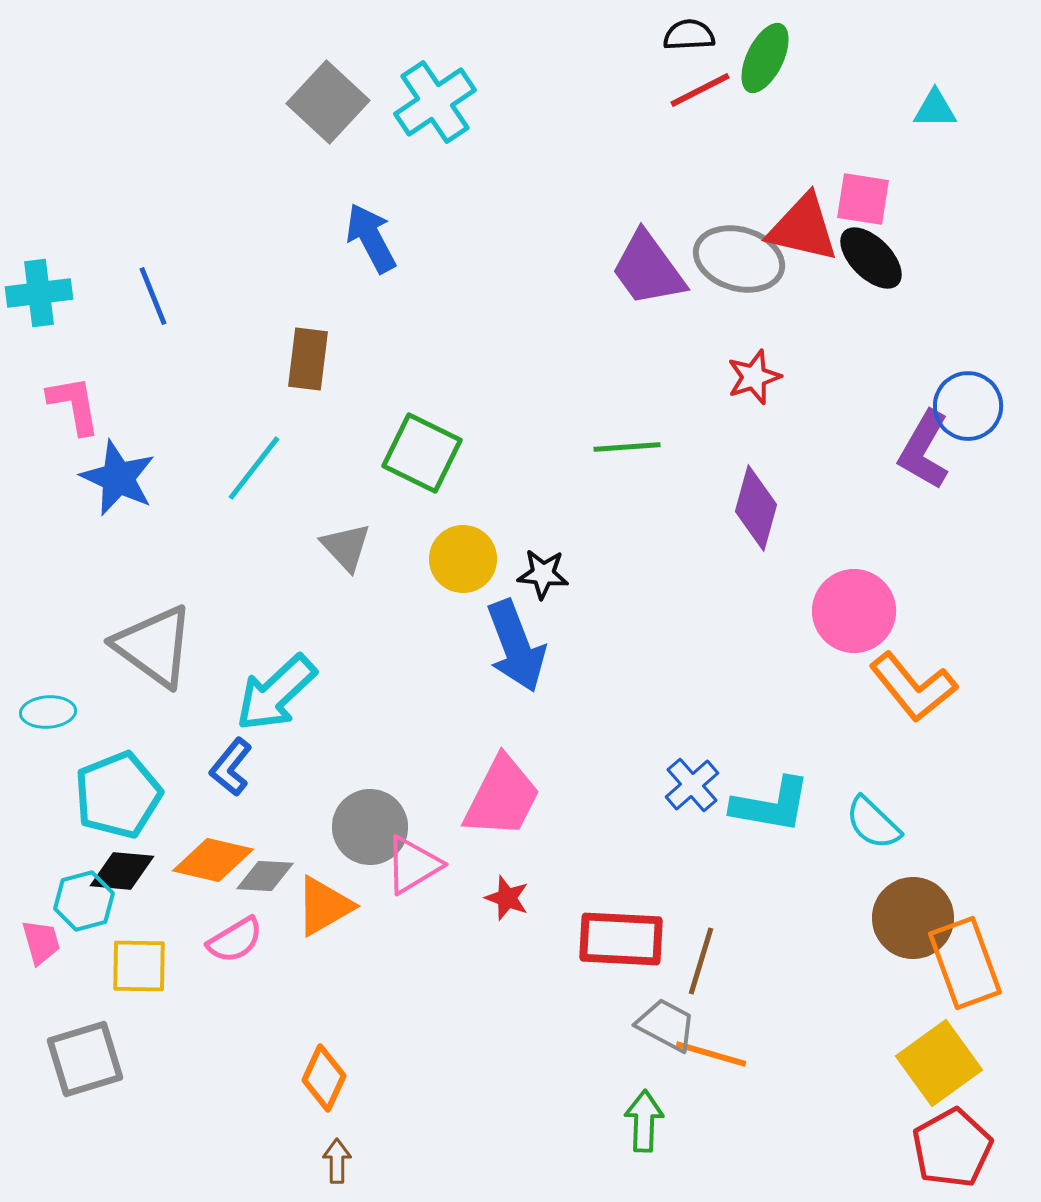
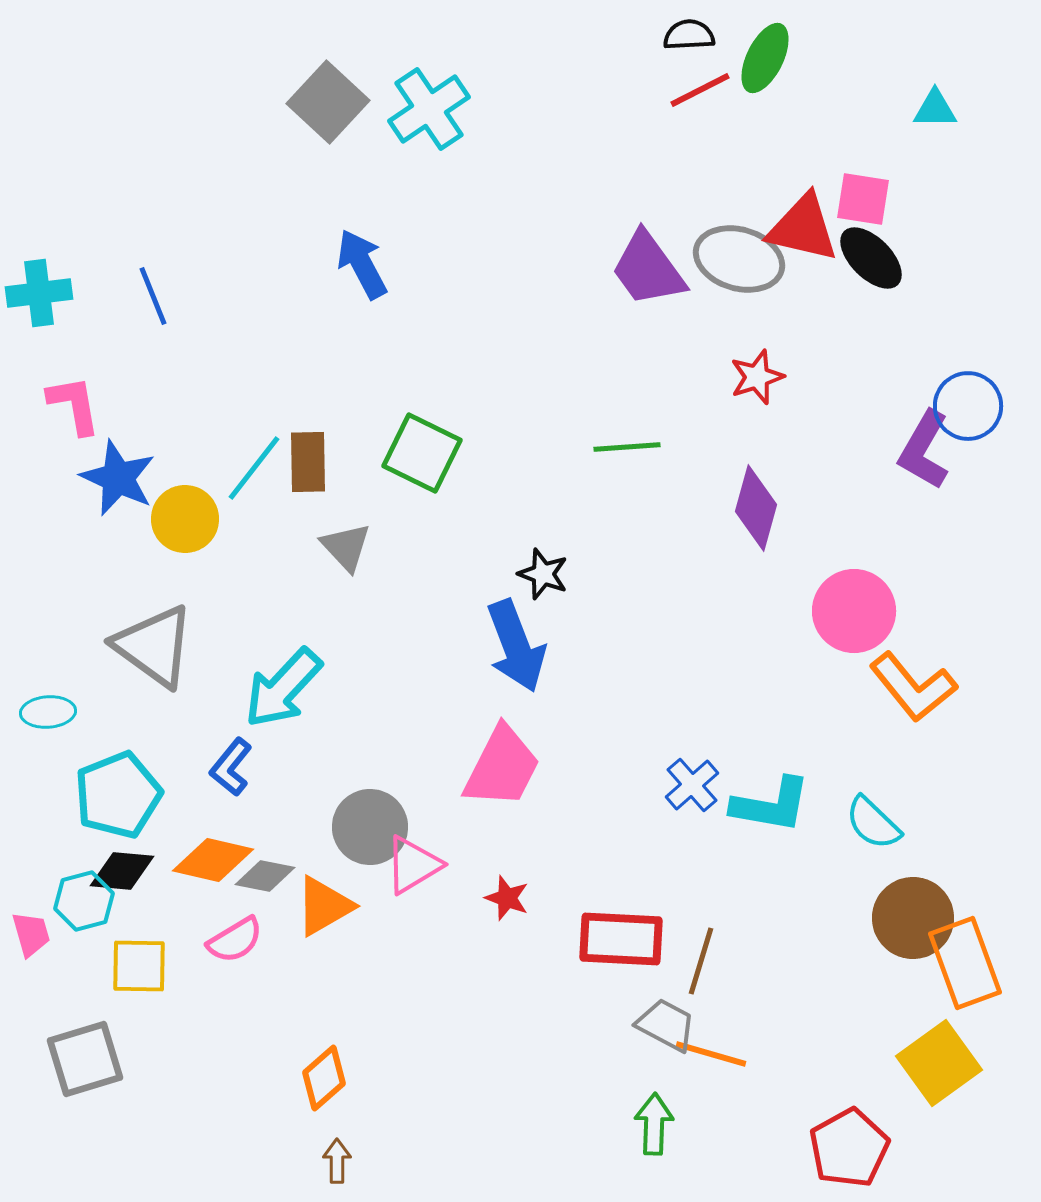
cyan cross at (435, 102): moved 6 px left, 7 px down
blue arrow at (371, 238): moved 9 px left, 26 px down
brown rectangle at (308, 359): moved 103 px down; rotated 8 degrees counterclockwise
red star at (754, 377): moved 3 px right
yellow circle at (463, 559): moved 278 px left, 40 px up
black star at (543, 574): rotated 15 degrees clockwise
cyan arrow at (276, 693): moved 7 px right, 5 px up; rotated 4 degrees counterclockwise
pink trapezoid at (502, 797): moved 30 px up
gray diamond at (265, 876): rotated 8 degrees clockwise
pink trapezoid at (41, 942): moved 10 px left, 8 px up
orange diamond at (324, 1078): rotated 24 degrees clockwise
green arrow at (644, 1121): moved 10 px right, 3 px down
red pentagon at (952, 1148): moved 103 px left
